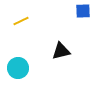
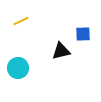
blue square: moved 23 px down
